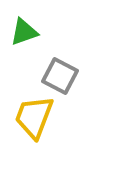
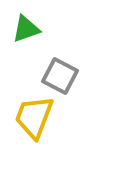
green triangle: moved 2 px right, 3 px up
